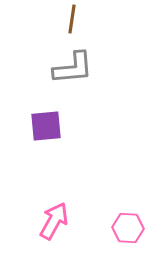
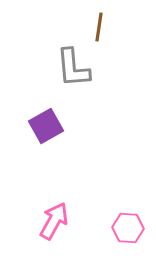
brown line: moved 27 px right, 8 px down
gray L-shape: rotated 90 degrees clockwise
purple square: rotated 24 degrees counterclockwise
